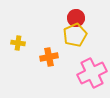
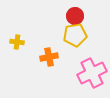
red circle: moved 1 px left, 2 px up
yellow pentagon: rotated 15 degrees clockwise
yellow cross: moved 1 px left, 1 px up
